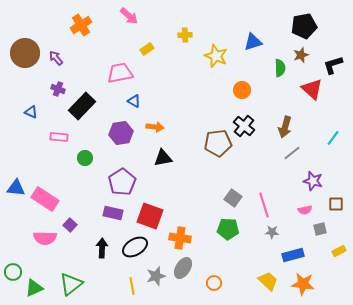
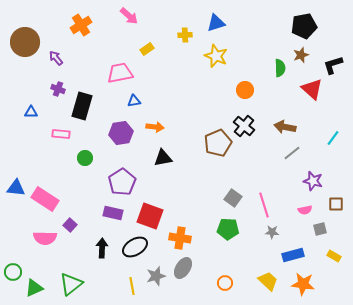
blue triangle at (253, 42): moved 37 px left, 19 px up
brown circle at (25, 53): moved 11 px up
orange circle at (242, 90): moved 3 px right
blue triangle at (134, 101): rotated 40 degrees counterclockwise
black rectangle at (82, 106): rotated 28 degrees counterclockwise
blue triangle at (31, 112): rotated 24 degrees counterclockwise
brown arrow at (285, 127): rotated 85 degrees clockwise
pink rectangle at (59, 137): moved 2 px right, 3 px up
brown pentagon at (218, 143): rotated 16 degrees counterclockwise
yellow rectangle at (339, 251): moved 5 px left, 5 px down; rotated 56 degrees clockwise
orange circle at (214, 283): moved 11 px right
